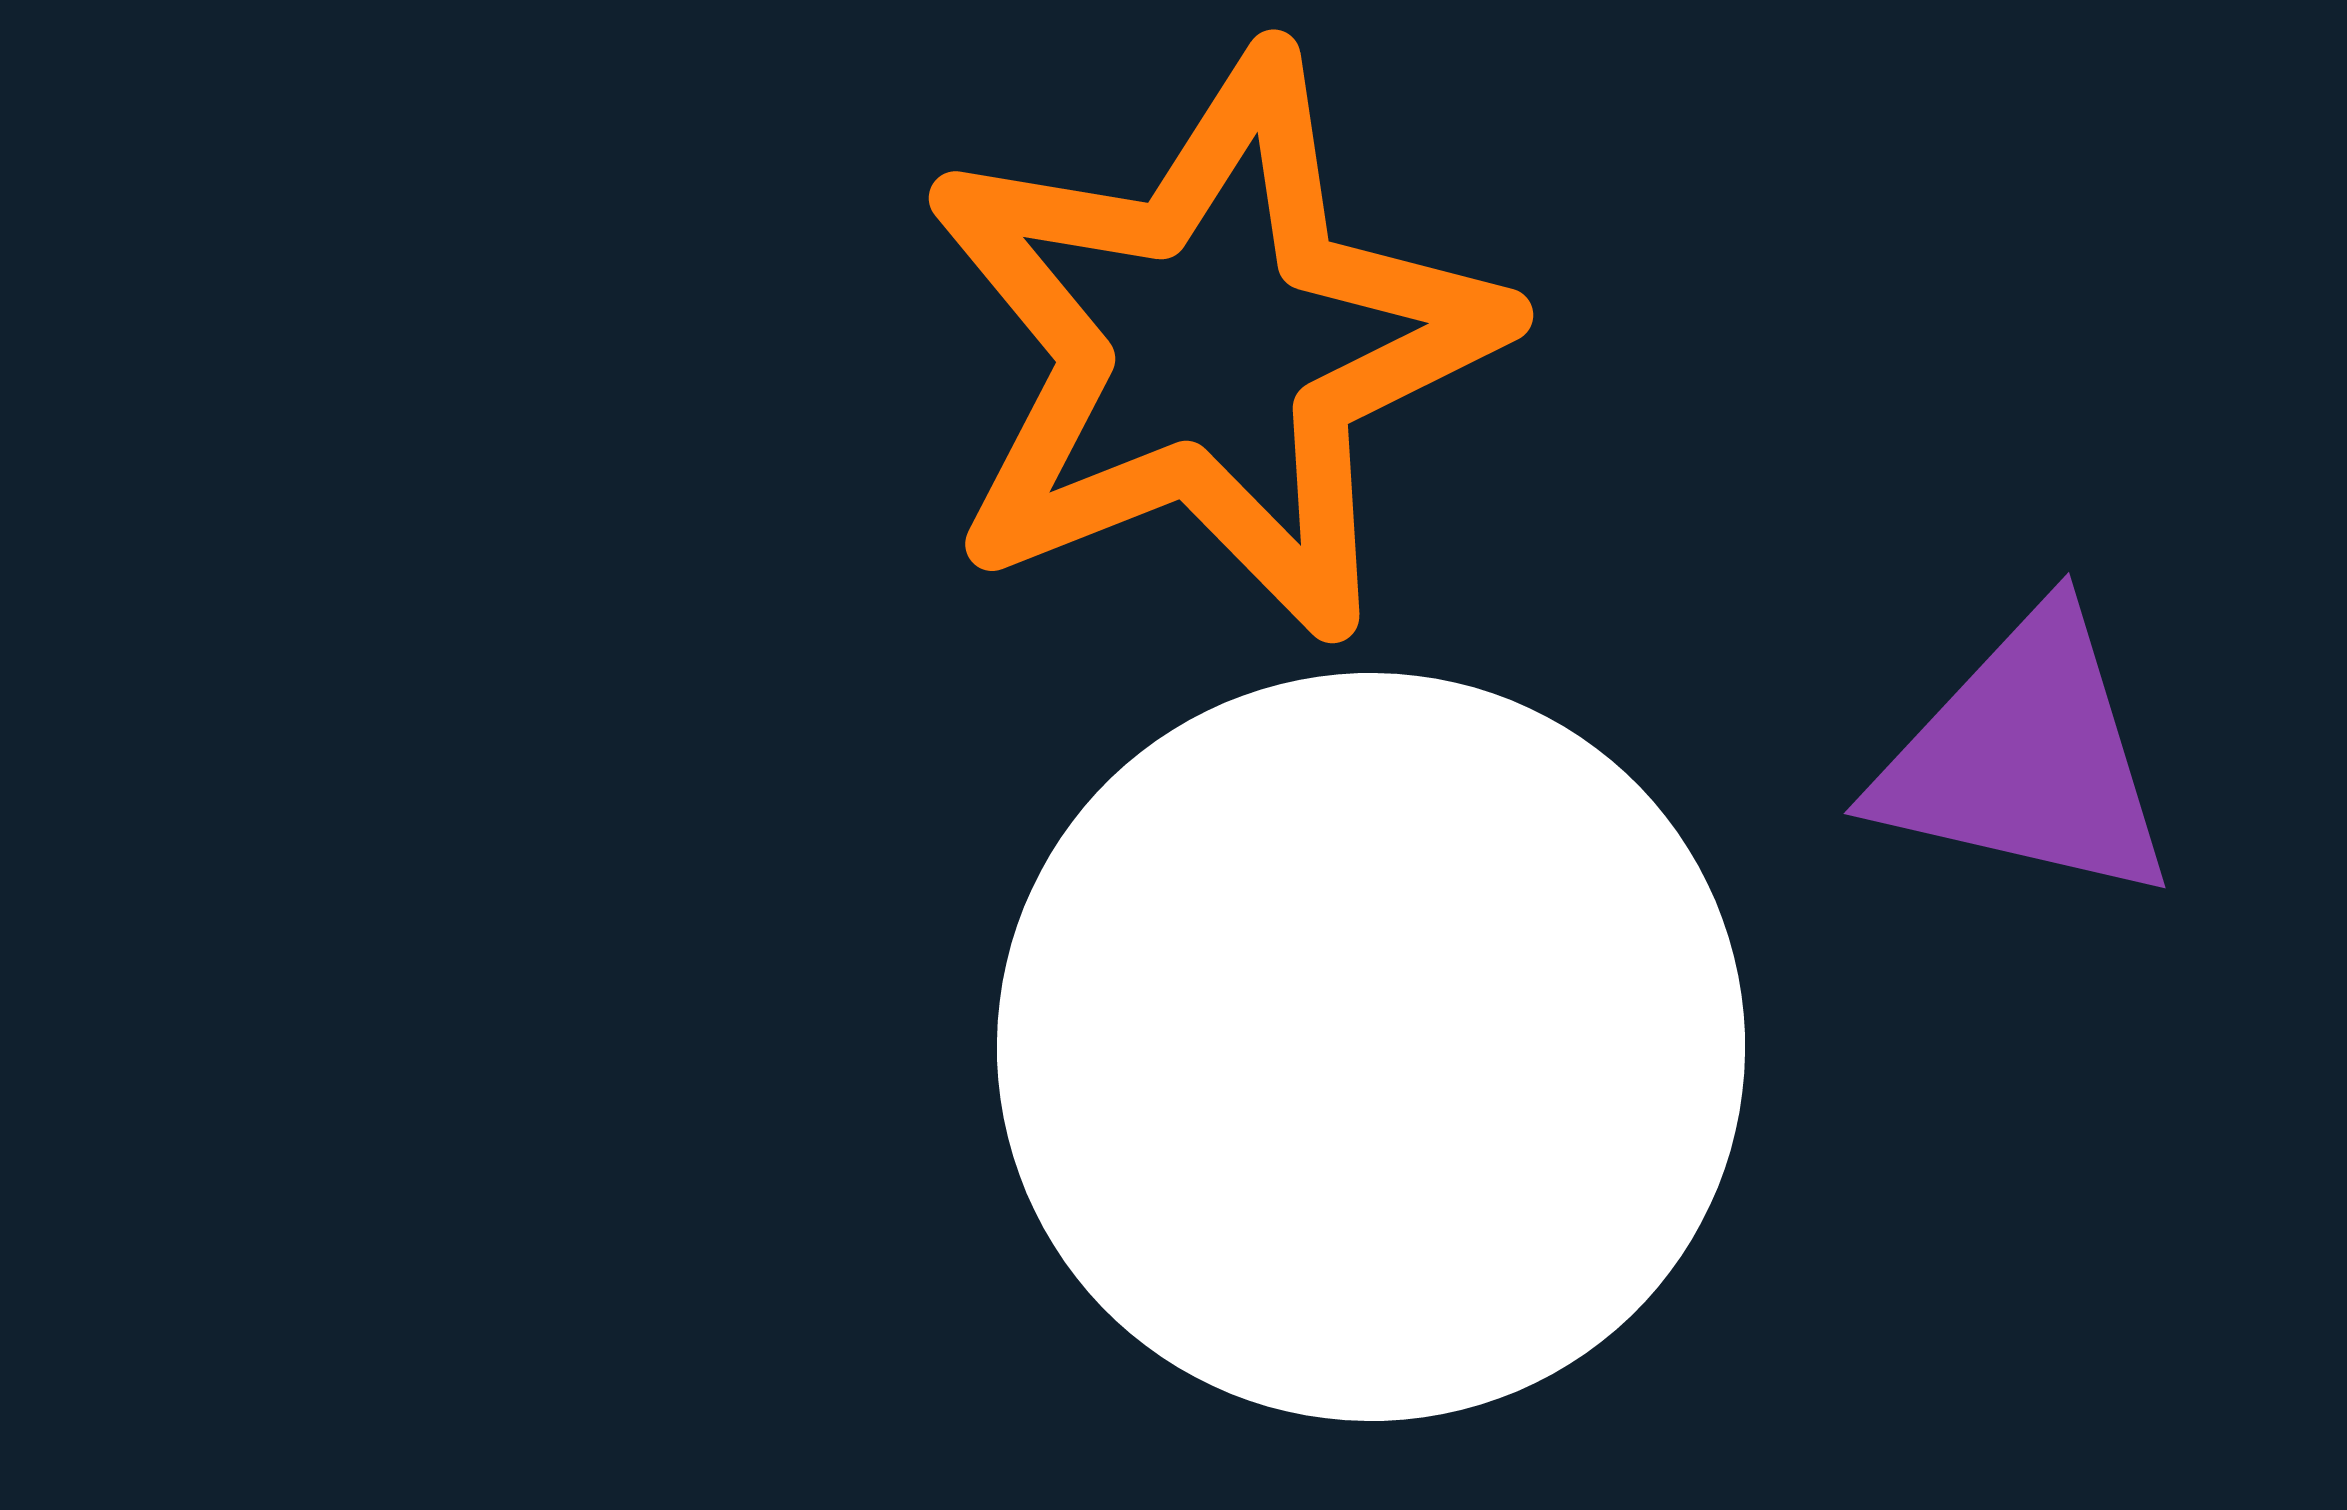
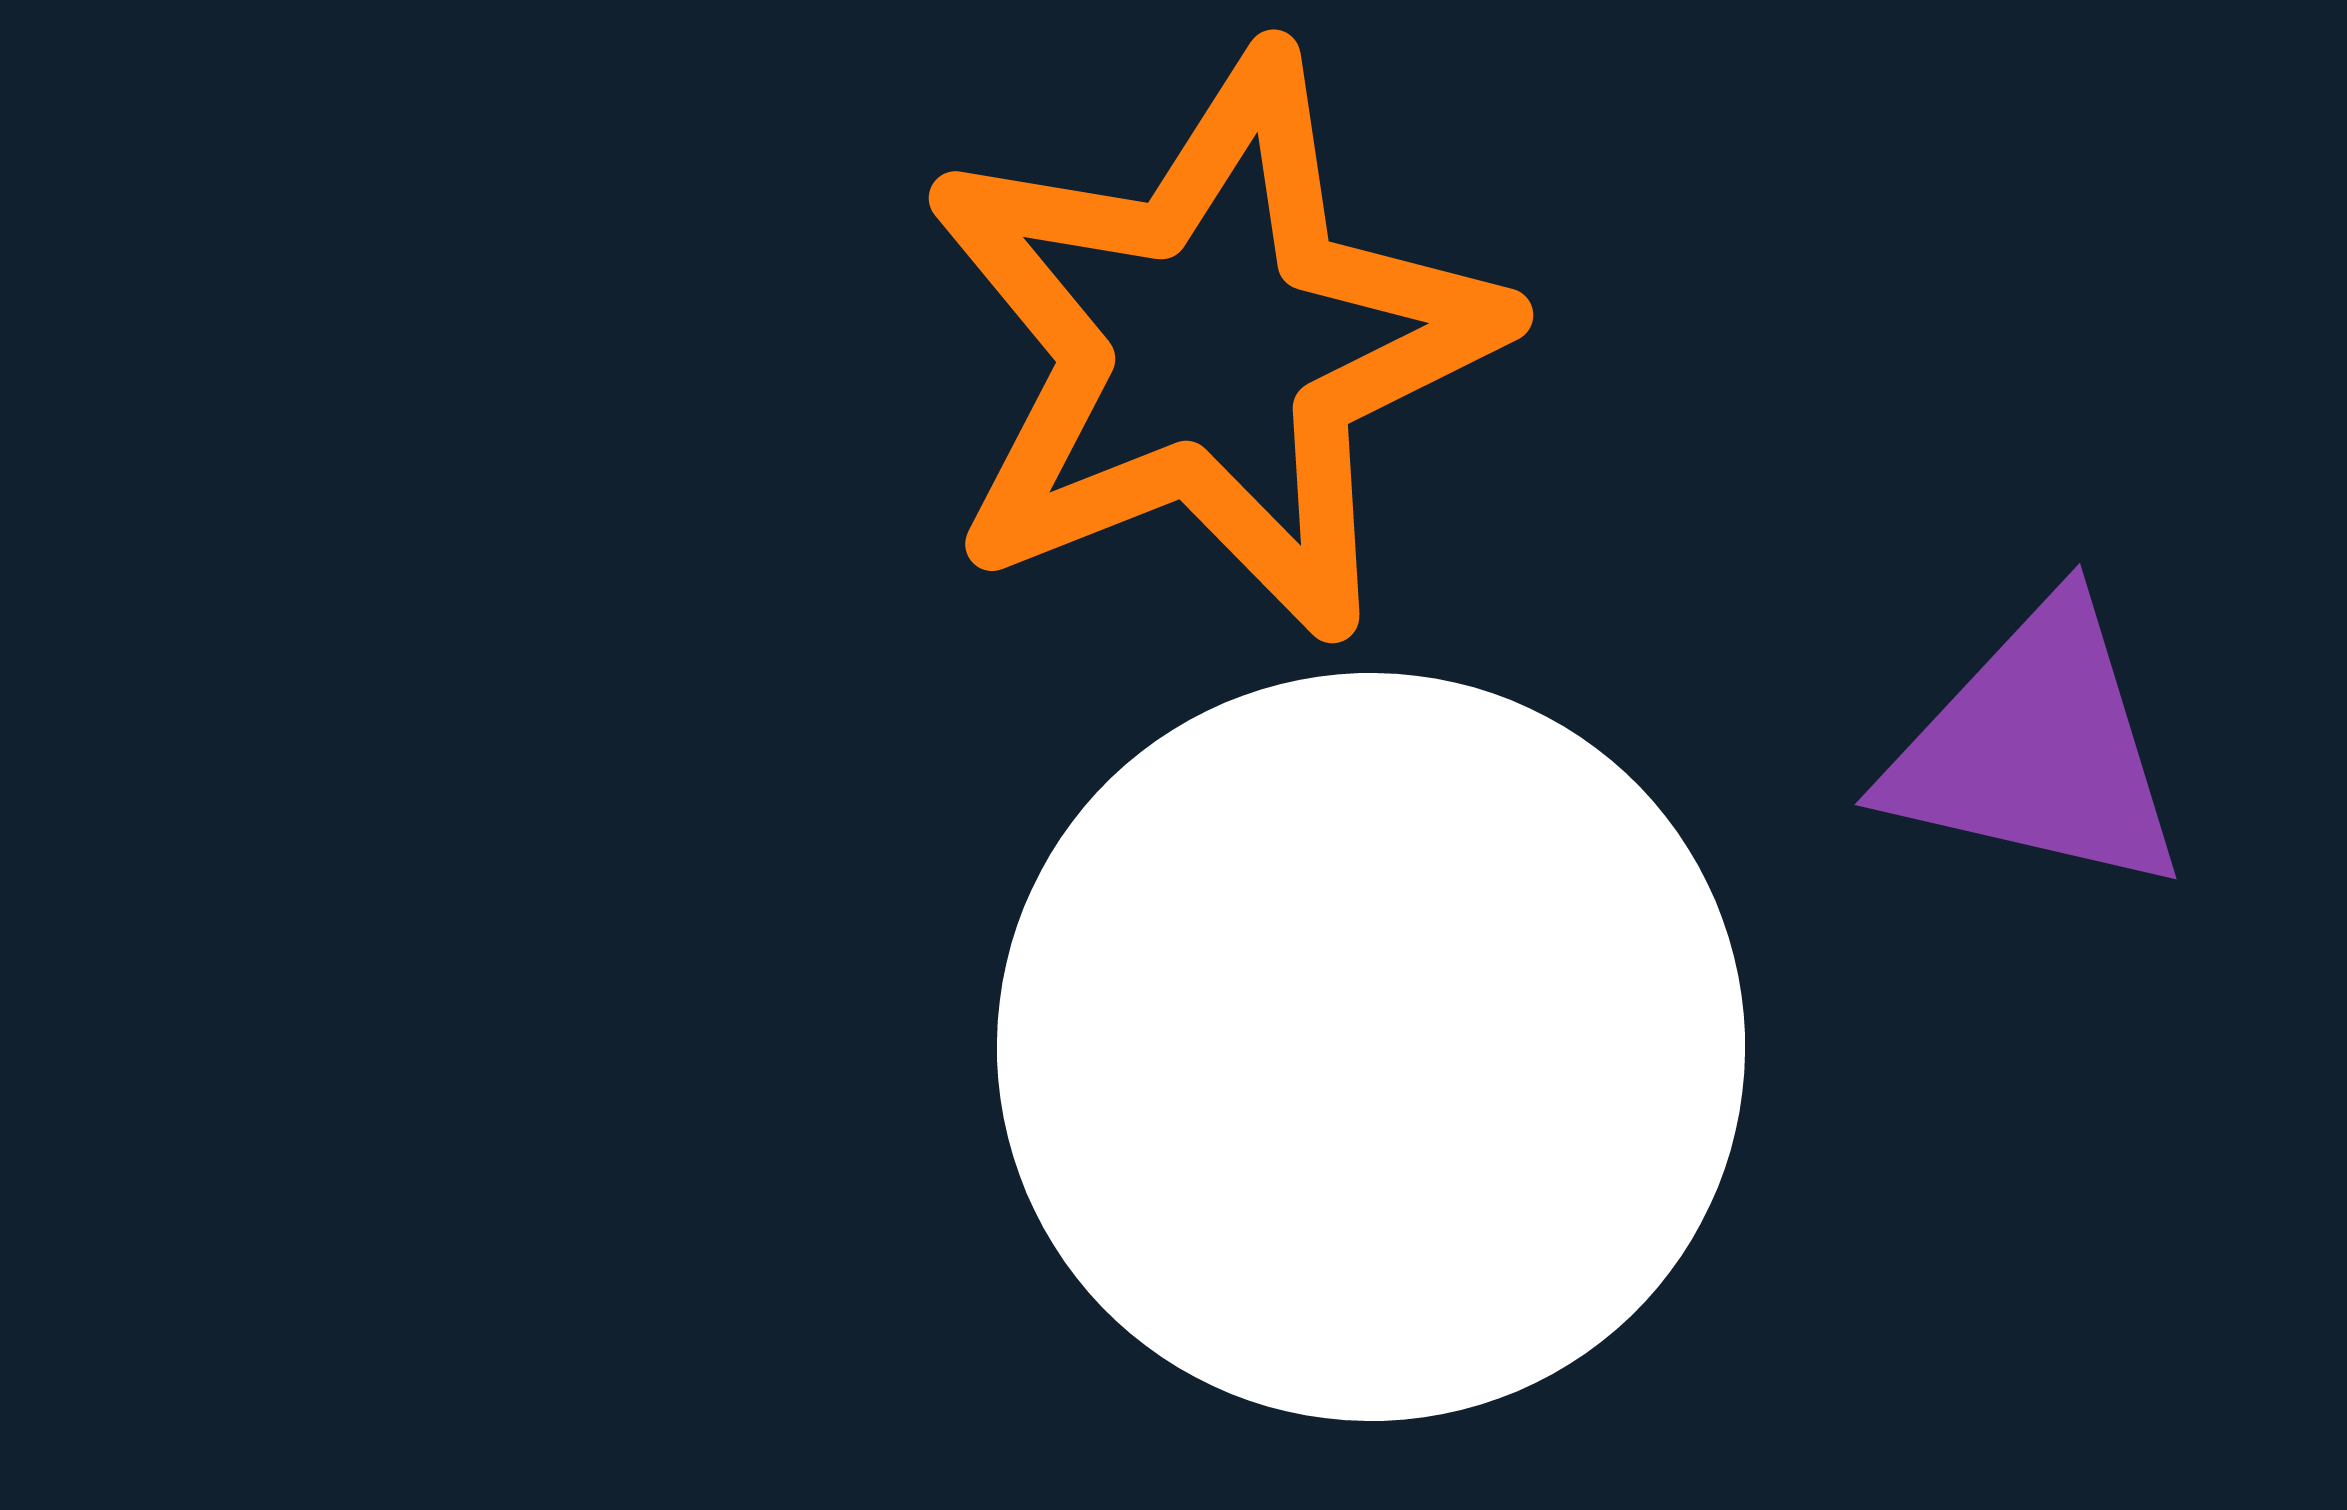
purple triangle: moved 11 px right, 9 px up
